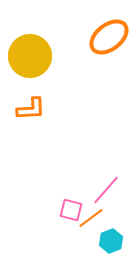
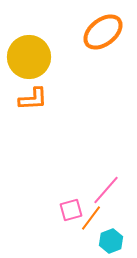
orange ellipse: moved 6 px left, 5 px up
yellow circle: moved 1 px left, 1 px down
orange L-shape: moved 2 px right, 10 px up
pink square: rotated 30 degrees counterclockwise
orange line: rotated 16 degrees counterclockwise
